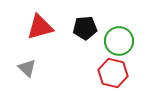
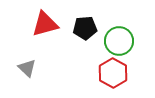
red triangle: moved 5 px right, 3 px up
red hexagon: rotated 16 degrees clockwise
